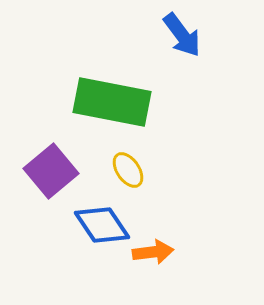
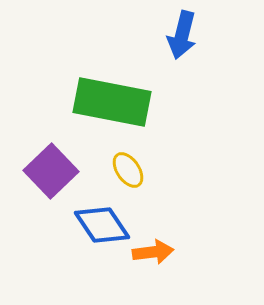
blue arrow: rotated 51 degrees clockwise
purple square: rotated 4 degrees counterclockwise
